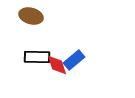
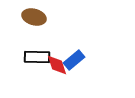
brown ellipse: moved 3 px right, 1 px down
